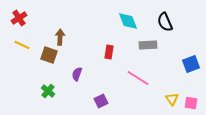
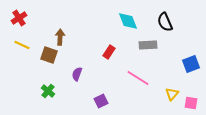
red rectangle: rotated 24 degrees clockwise
yellow triangle: moved 5 px up; rotated 16 degrees clockwise
